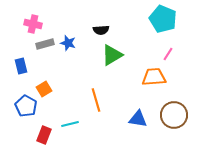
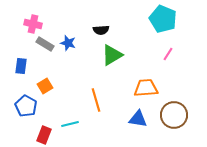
gray rectangle: rotated 48 degrees clockwise
blue rectangle: rotated 21 degrees clockwise
orange trapezoid: moved 8 px left, 11 px down
orange square: moved 1 px right, 3 px up
